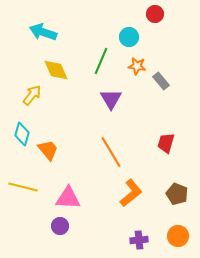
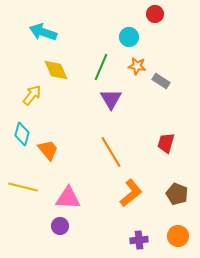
green line: moved 6 px down
gray rectangle: rotated 18 degrees counterclockwise
